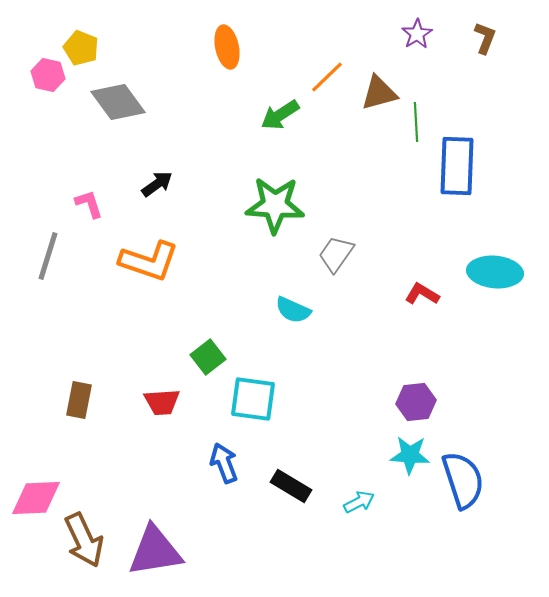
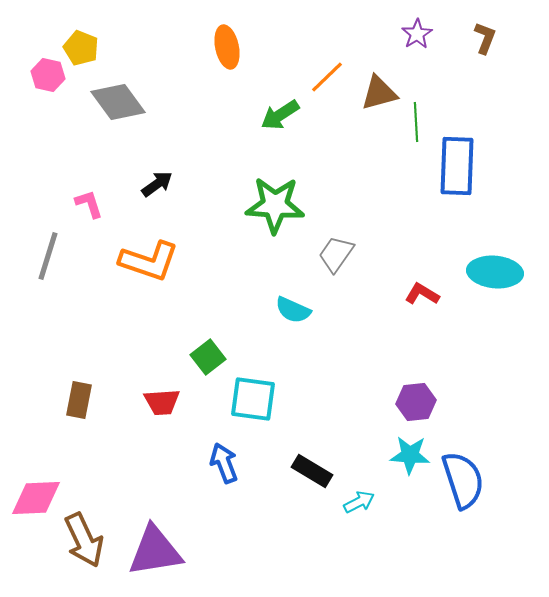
black rectangle: moved 21 px right, 15 px up
